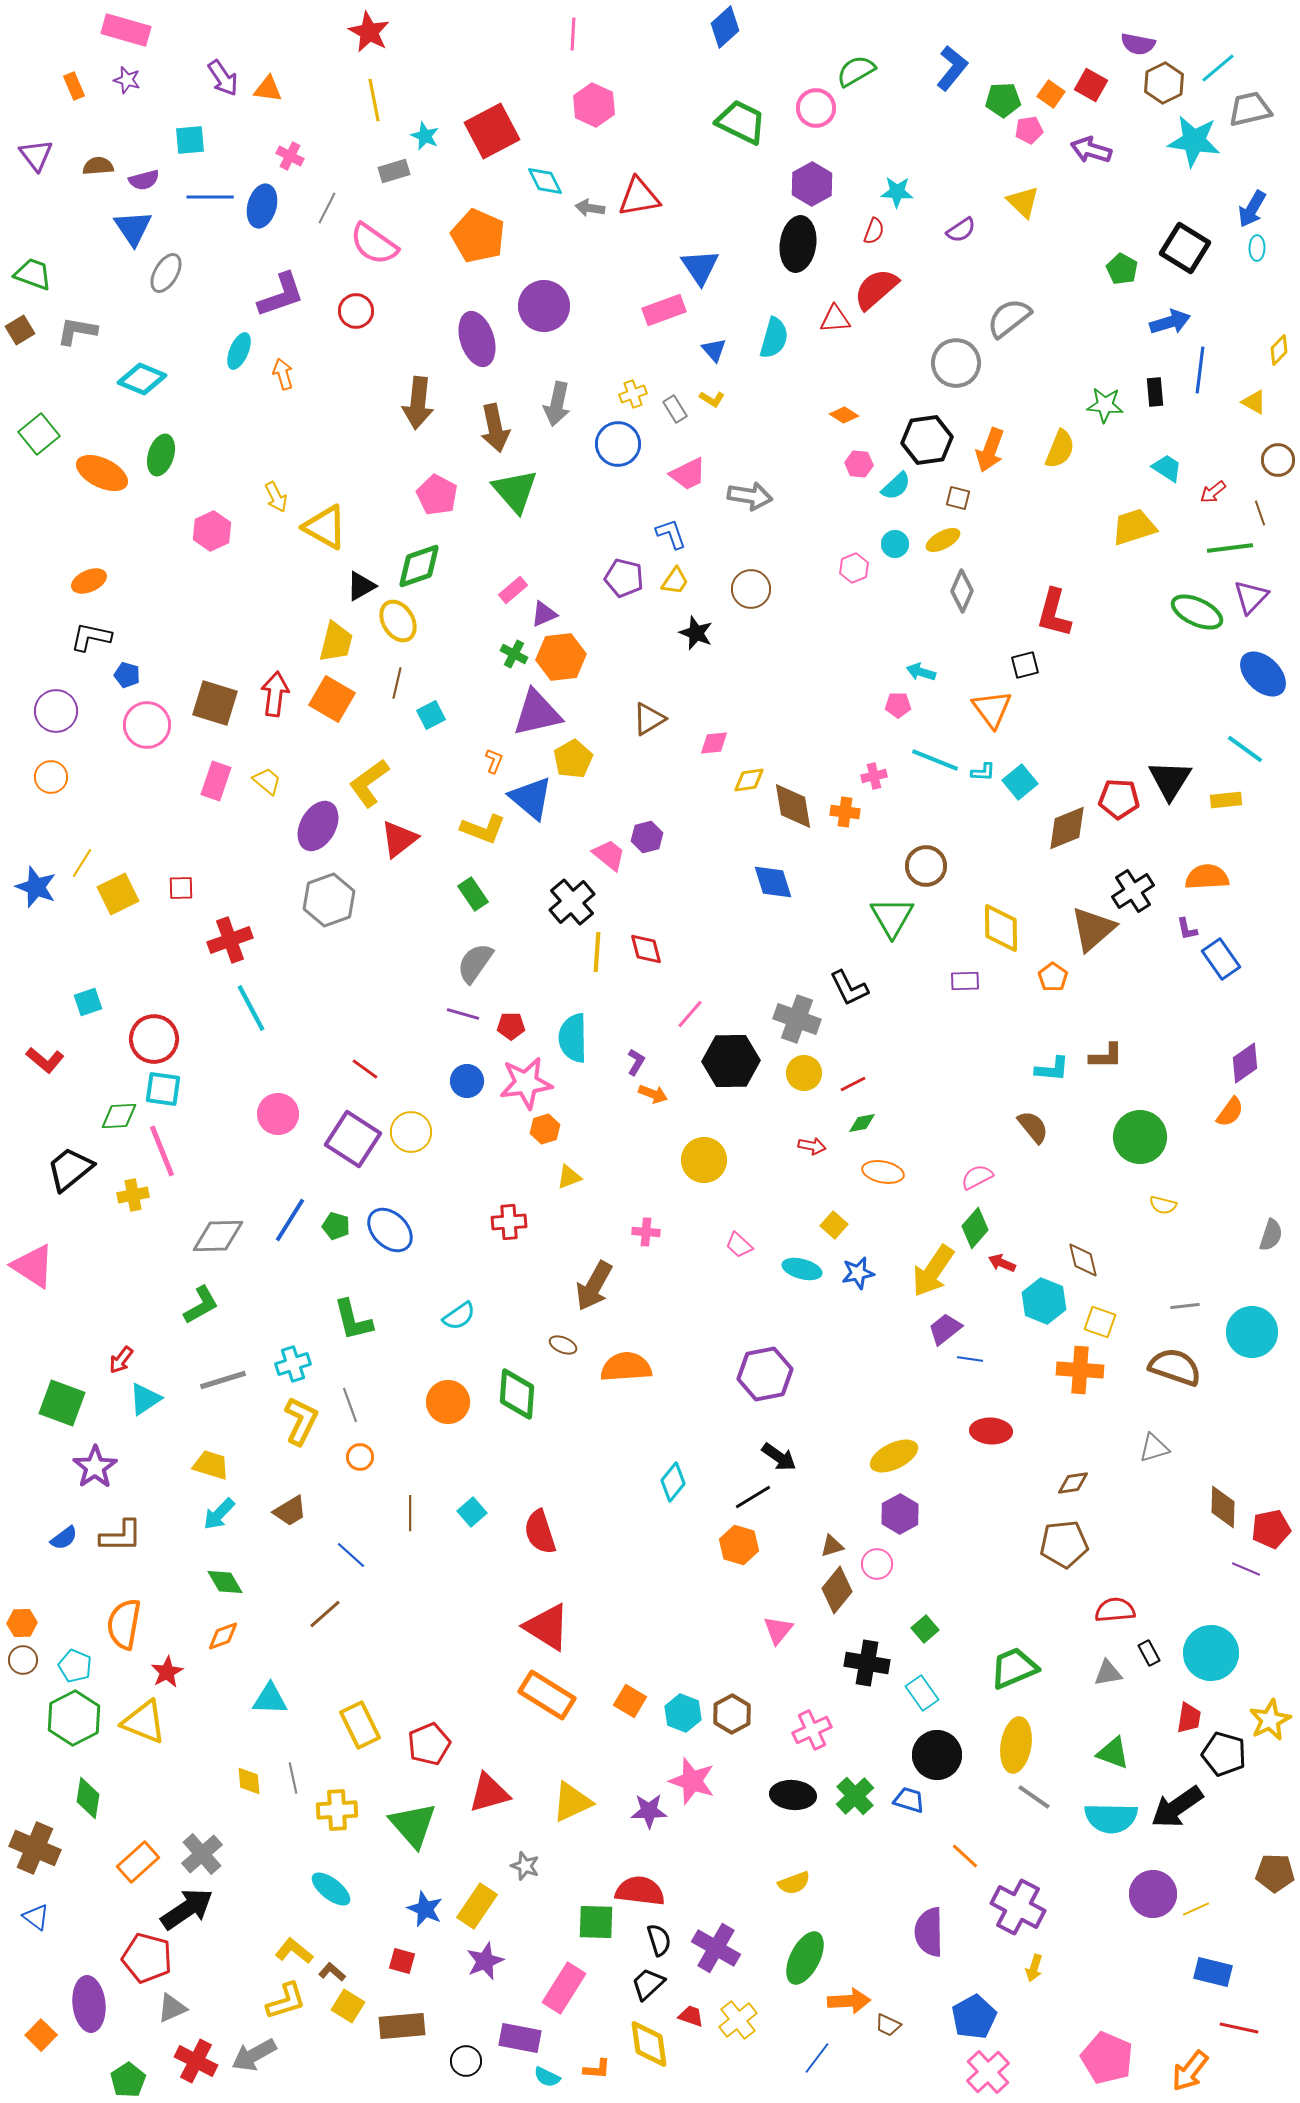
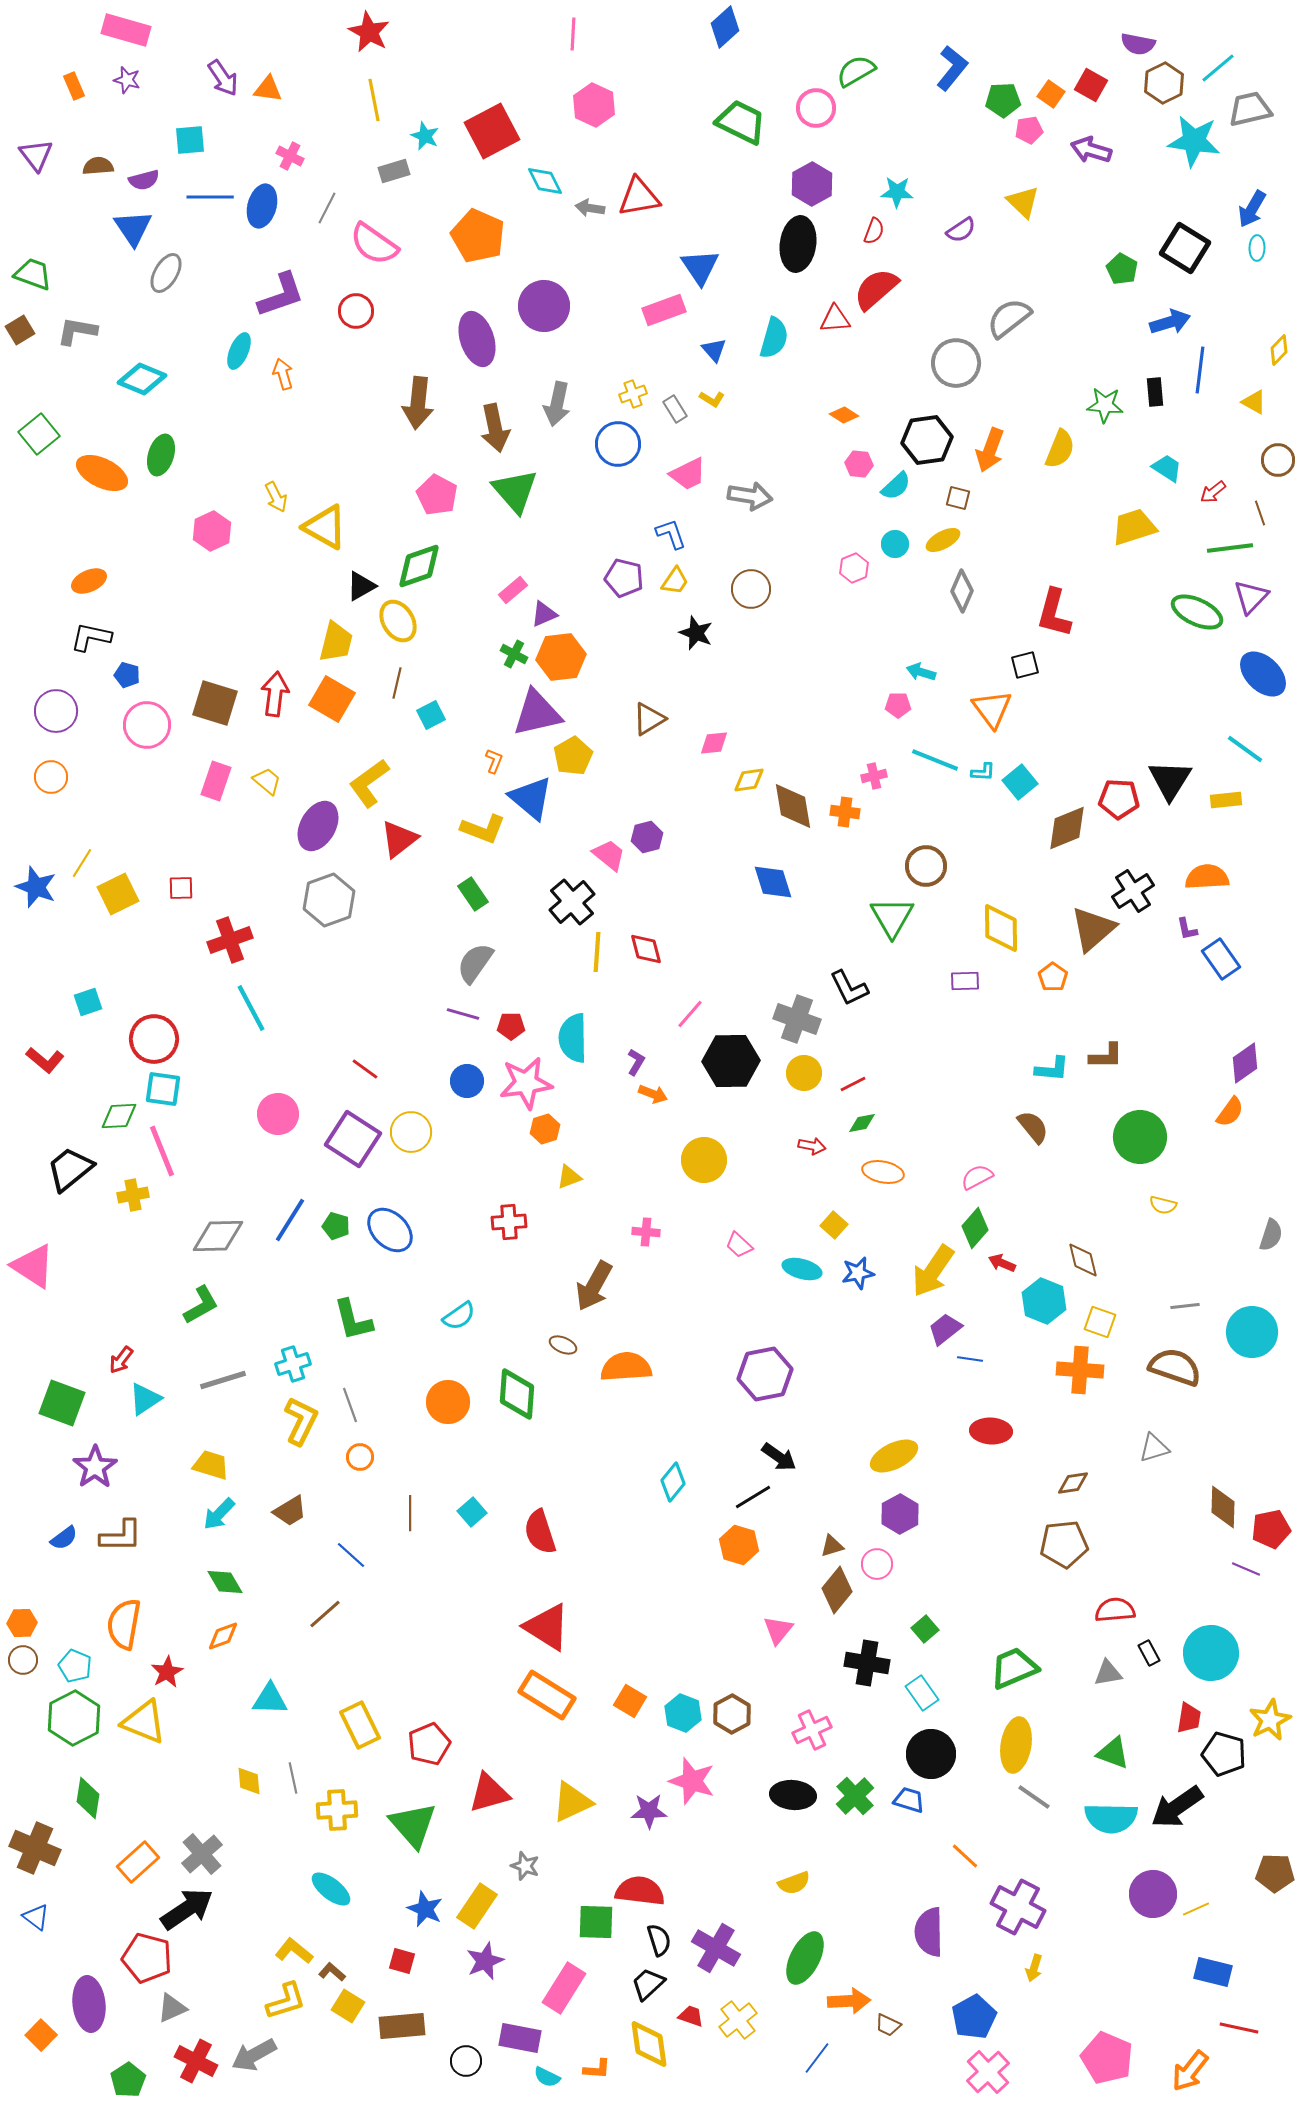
yellow pentagon at (573, 759): moved 3 px up
black circle at (937, 1755): moved 6 px left, 1 px up
